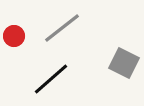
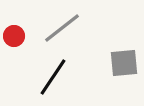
gray square: rotated 32 degrees counterclockwise
black line: moved 2 px right, 2 px up; rotated 15 degrees counterclockwise
